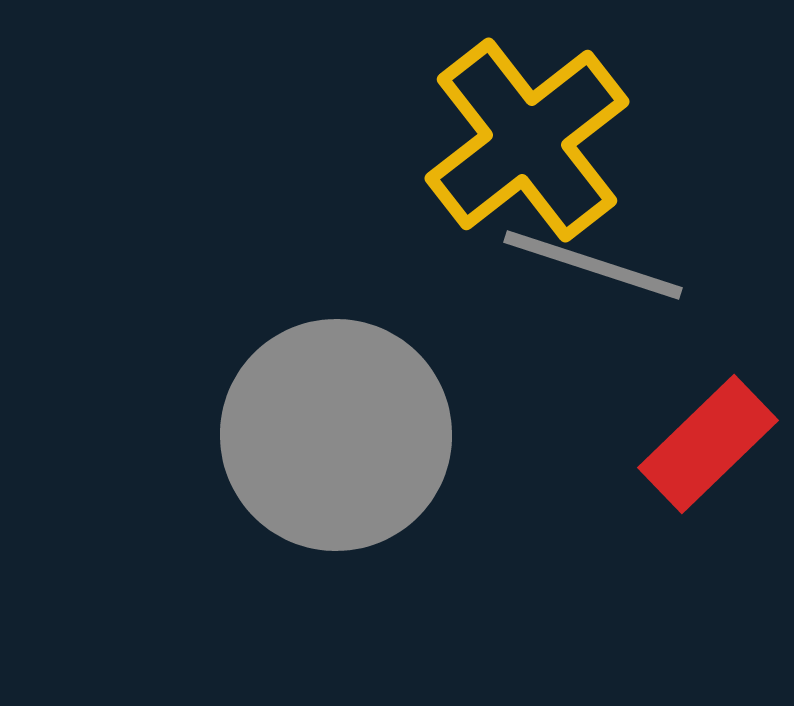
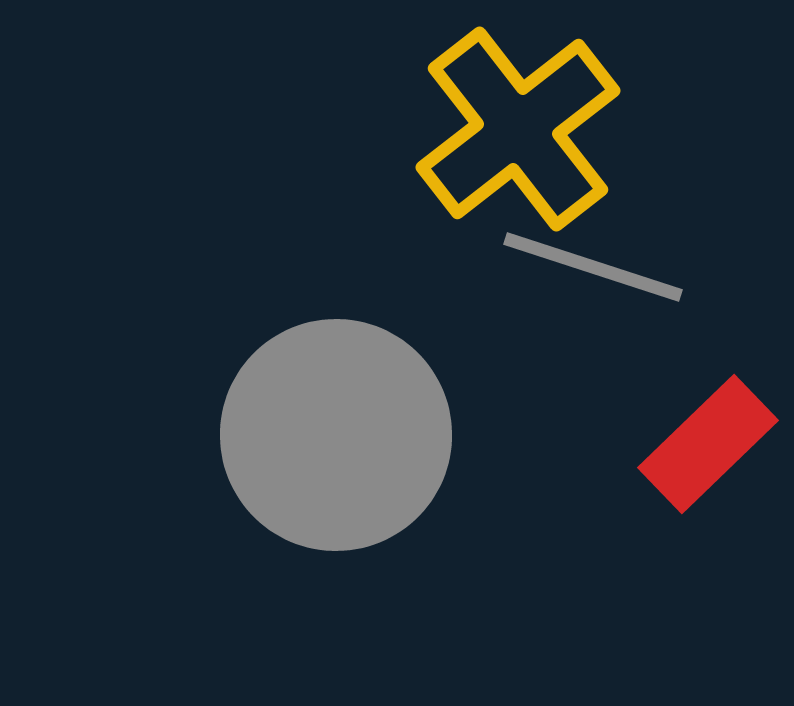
yellow cross: moved 9 px left, 11 px up
gray line: moved 2 px down
